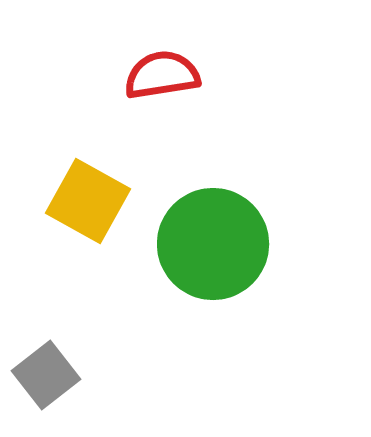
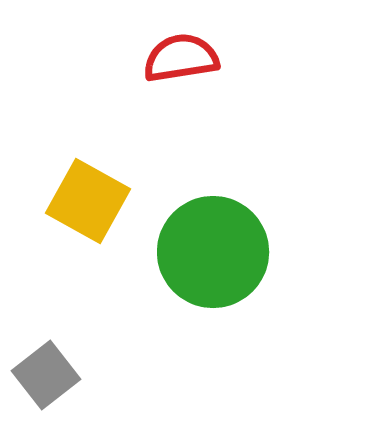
red semicircle: moved 19 px right, 17 px up
green circle: moved 8 px down
